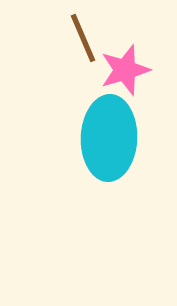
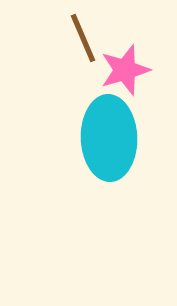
cyan ellipse: rotated 4 degrees counterclockwise
